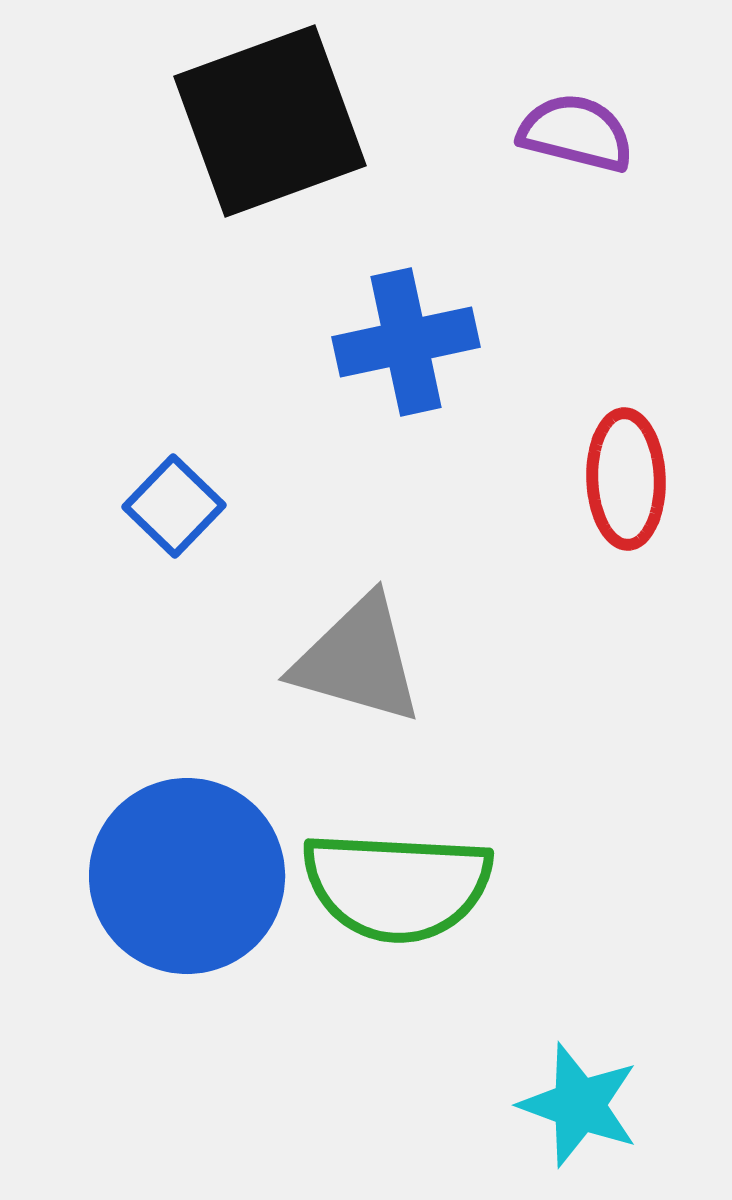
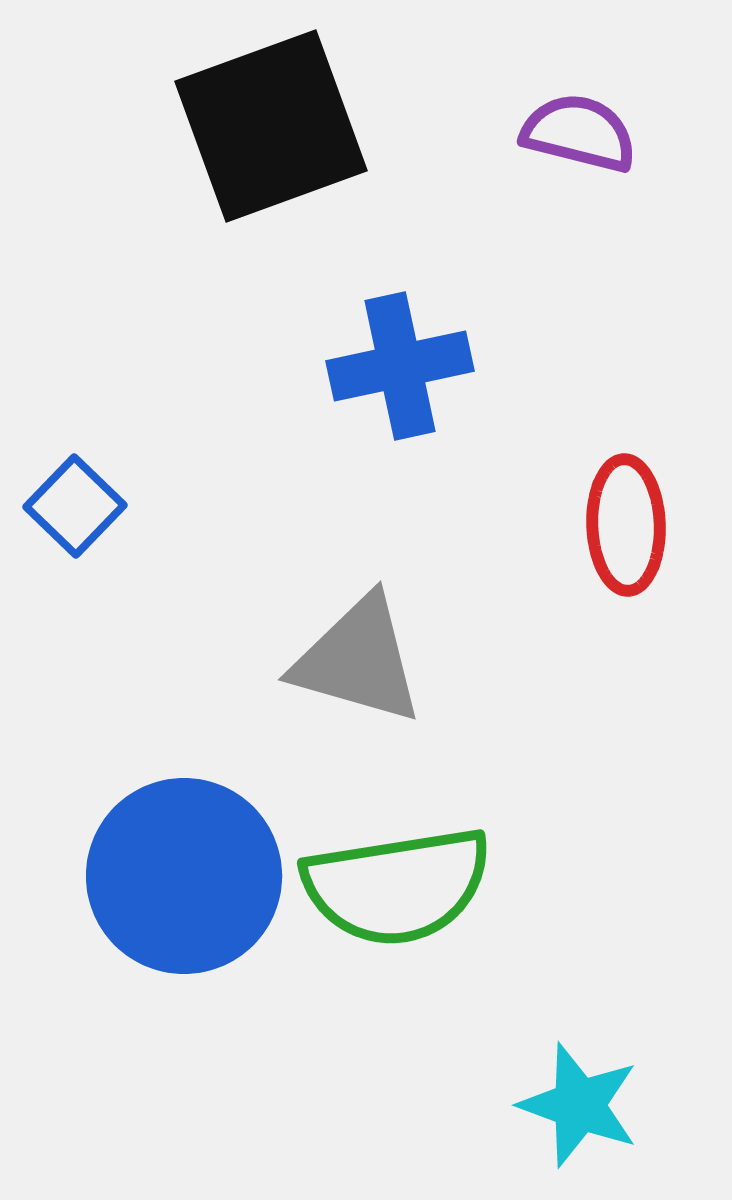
black square: moved 1 px right, 5 px down
purple semicircle: moved 3 px right
blue cross: moved 6 px left, 24 px down
red ellipse: moved 46 px down
blue square: moved 99 px left
blue circle: moved 3 px left
green semicircle: rotated 12 degrees counterclockwise
